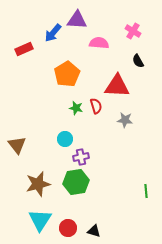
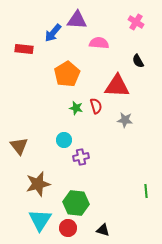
pink cross: moved 3 px right, 9 px up
red rectangle: rotated 30 degrees clockwise
cyan circle: moved 1 px left, 1 px down
brown triangle: moved 2 px right, 1 px down
green hexagon: moved 21 px down; rotated 15 degrees clockwise
black triangle: moved 9 px right, 1 px up
